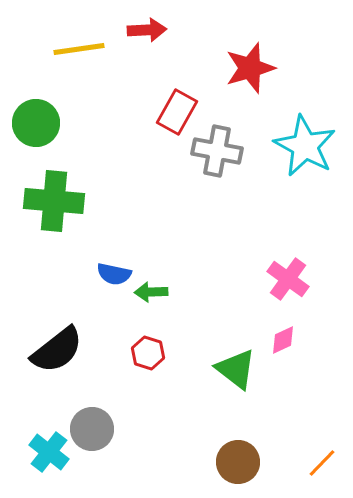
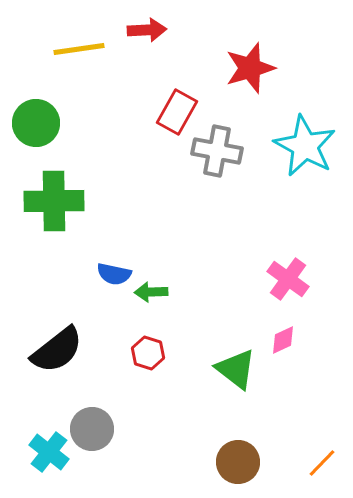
green cross: rotated 6 degrees counterclockwise
